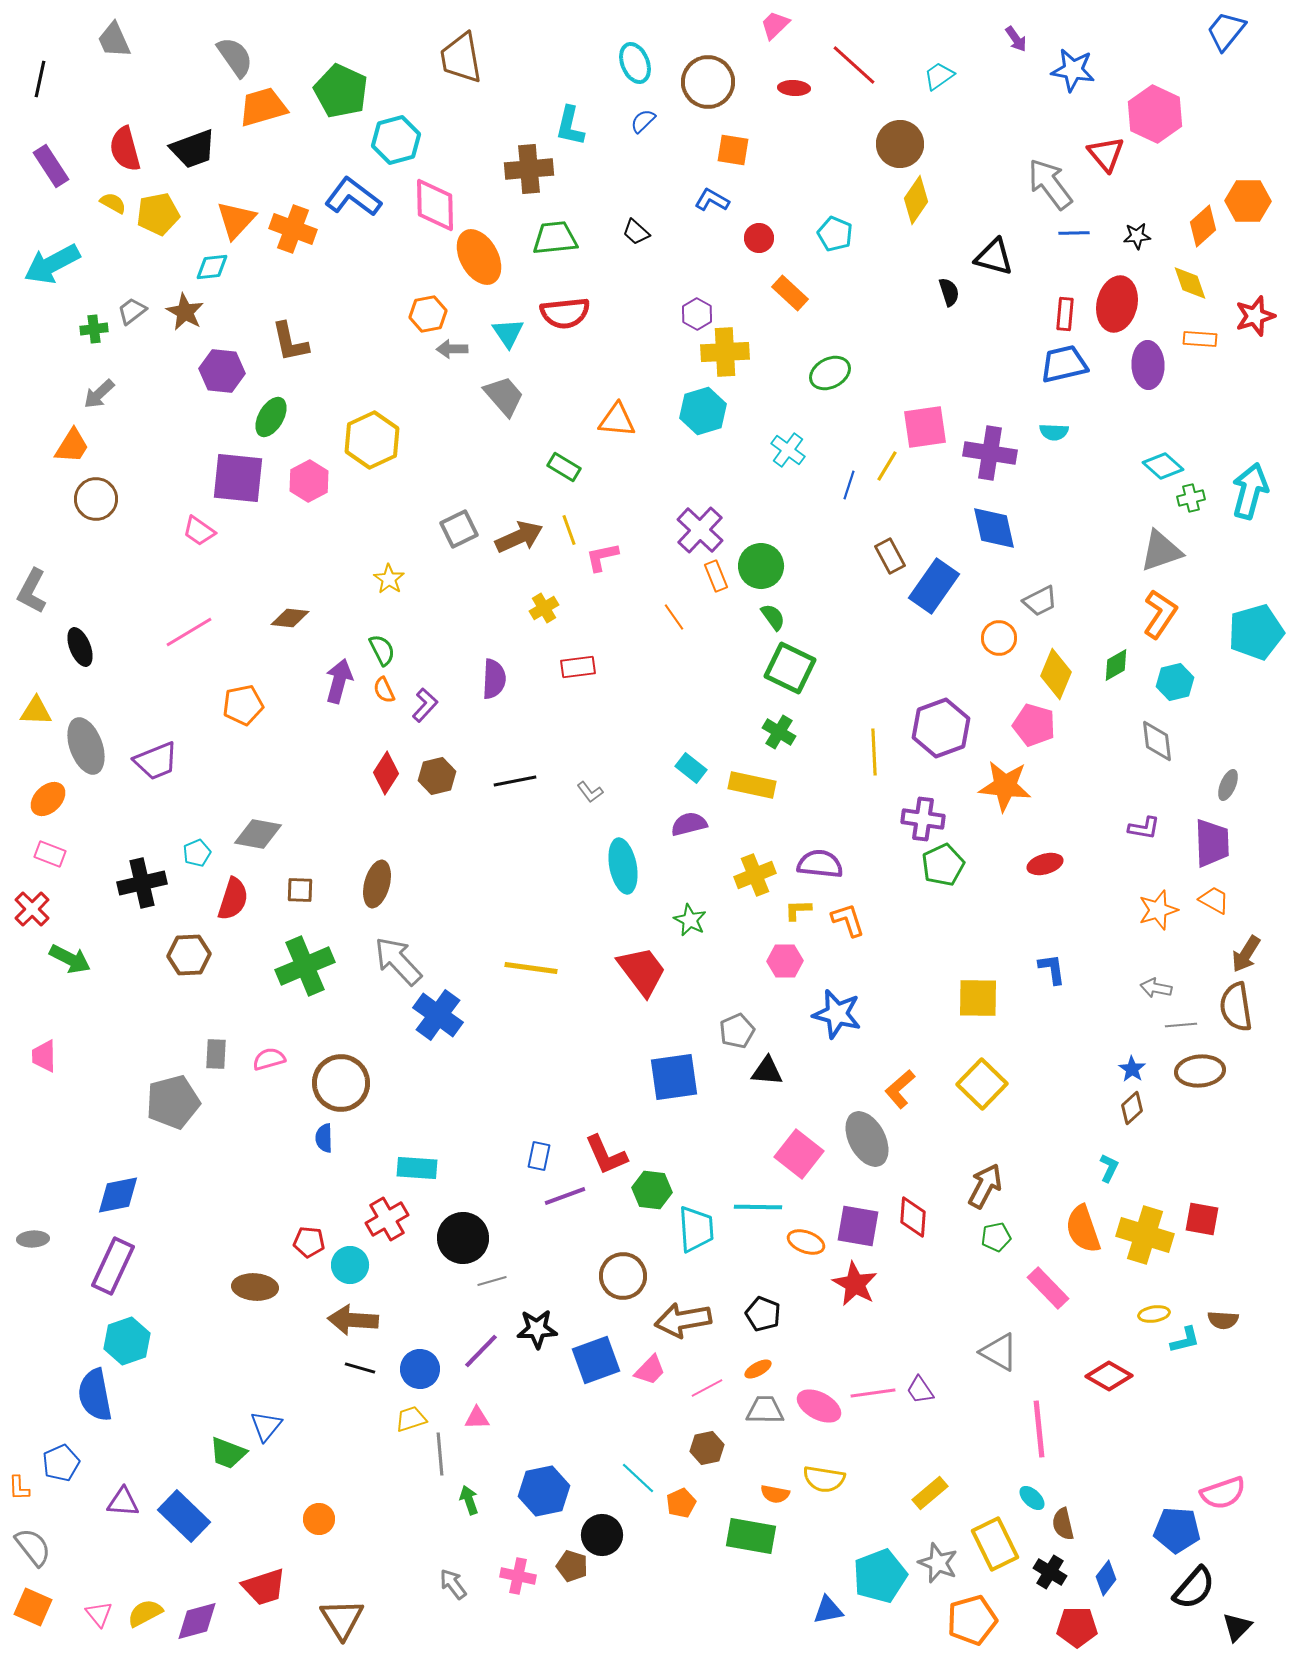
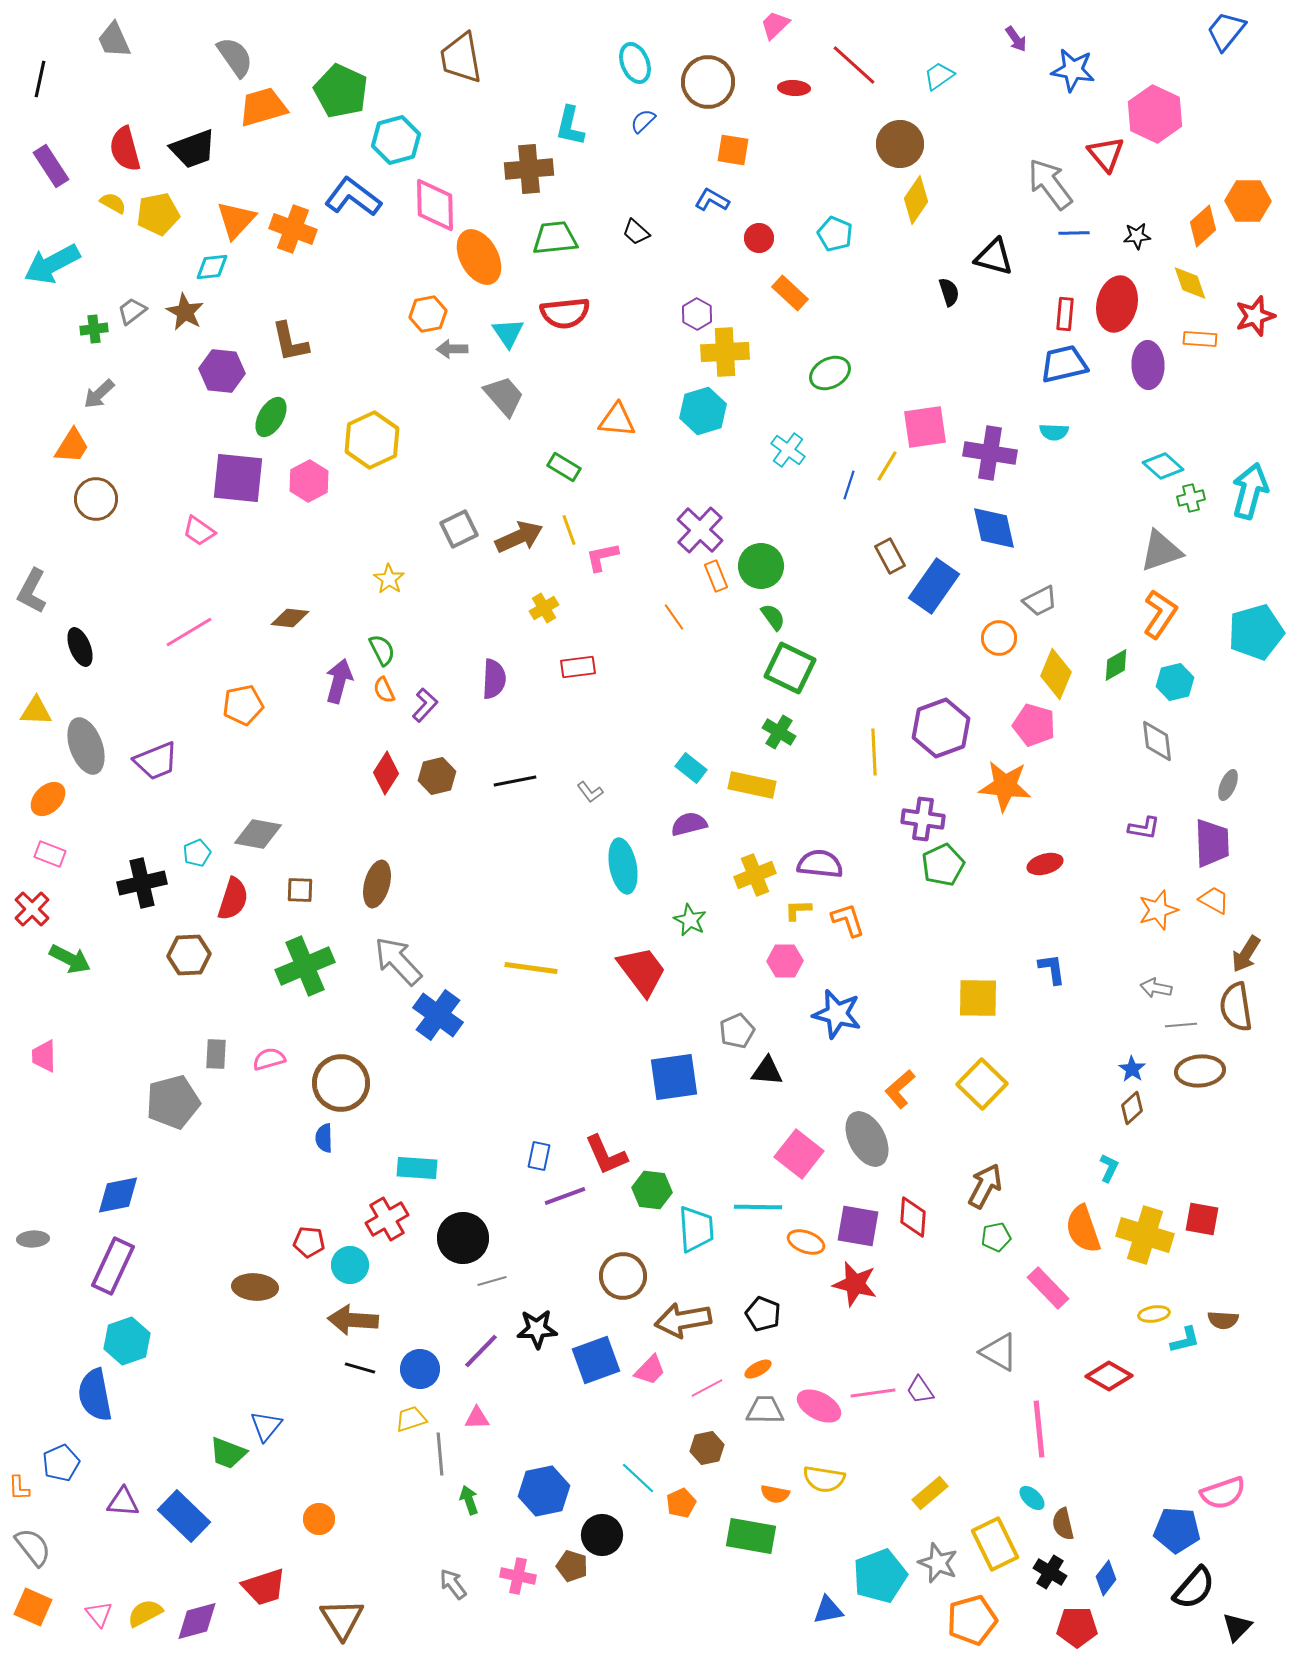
red star at (855, 1284): rotated 15 degrees counterclockwise
